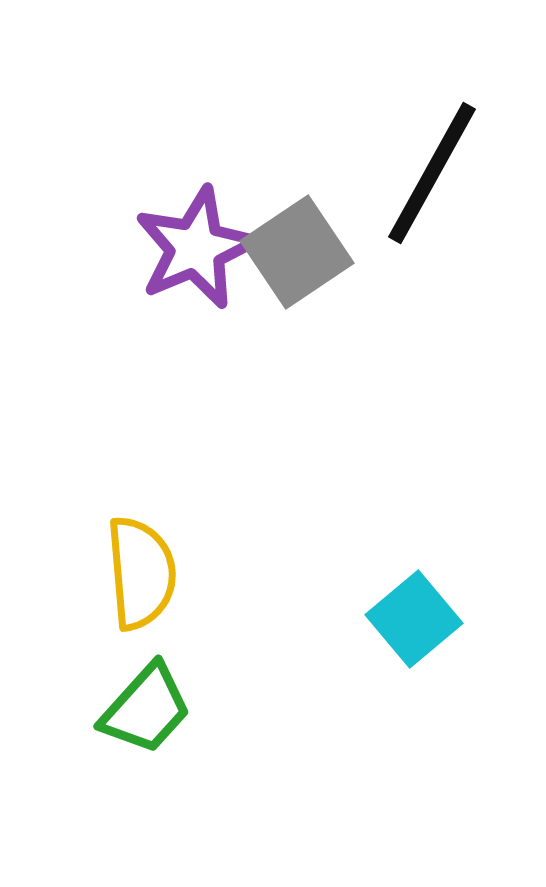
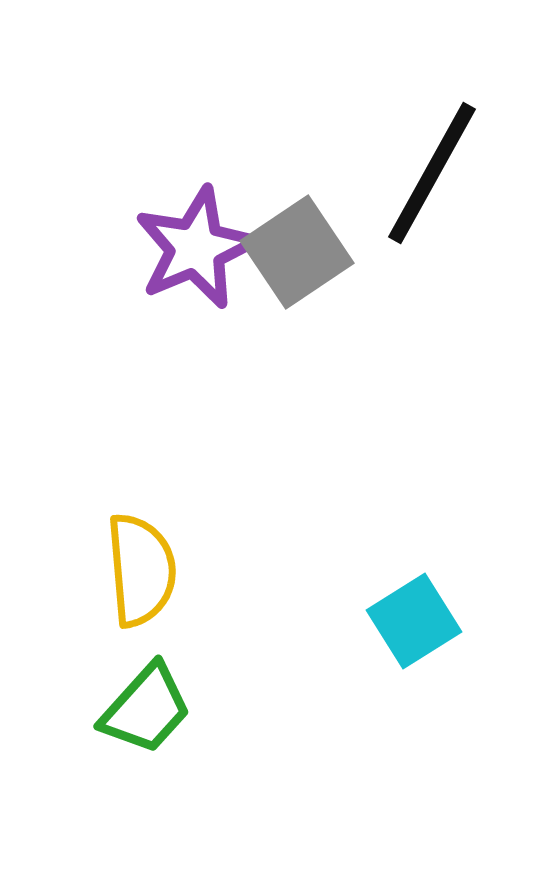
yellow semicircle: moved 3 px up
cyan square: moved 2 px down; rotated 8 degrees clockwise
